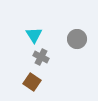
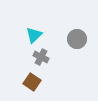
cyan triangle: rotated 18 degrees clockwise
